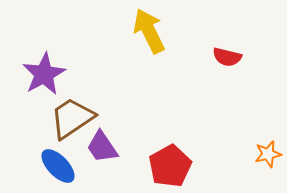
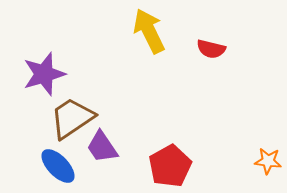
red semicircle: moved 16 px left, 8 px up
purple star: rotated 12 degrees clockwise
orange star: moved 7 px down; rotated 20 degrees clockwise
